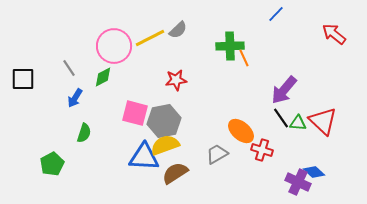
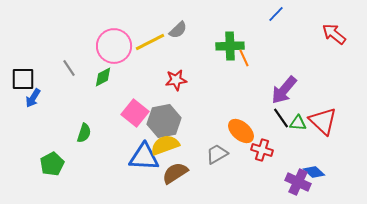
yellow line: moved 4 px down
blue arrow: moved 42 px left
pink square: rotated 24 degrees clockwise
